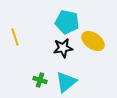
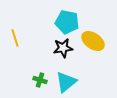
yellow line: moved 1 px down
